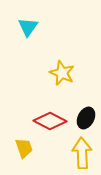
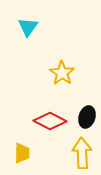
yellow star: rotated 10 degrees clockwise
black ellipse: moved 1 px right, 1 px up; rotated 10 degrees counterclockwise
yellow trapezoid: moved 2 px left, 5 px down; rotated 20 degrees clockwise
